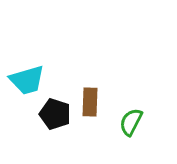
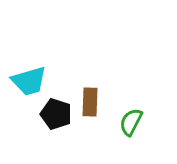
cyan trapezoid: moved 2 px right, 1 px down
black pentagon: moved 1 px right
